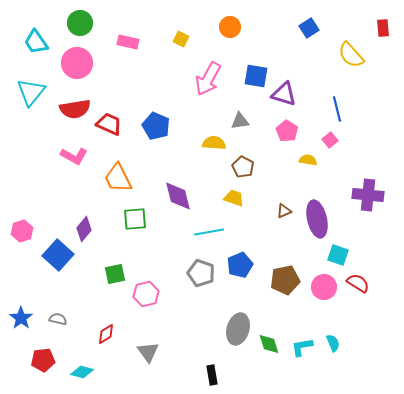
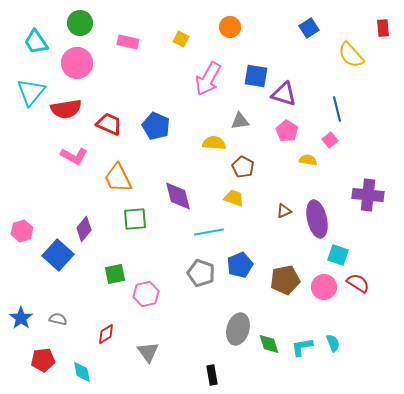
red semicircle at (75, 109): moved 9 px left
cyan diamond at (82, 372): rotated 65 degrees clockwise
